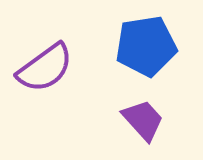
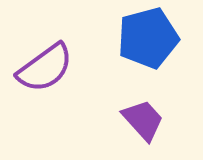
blue pentagon: moved 2 px right, 8 px up; rotated 6 degrees counterclockwise
